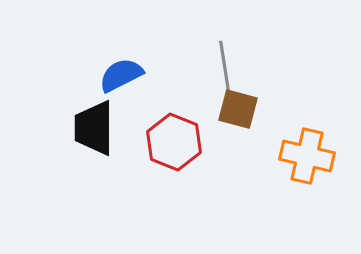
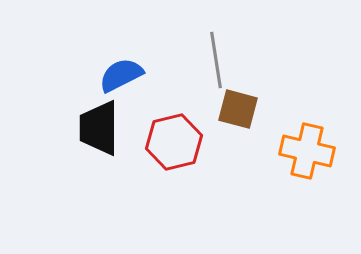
gray line: moved 9 px left, 9 px up
black trapezoid: moved 5 px right
red hexagon: rotated 24 degrees clockwise
orange cross: moved 5 px up
